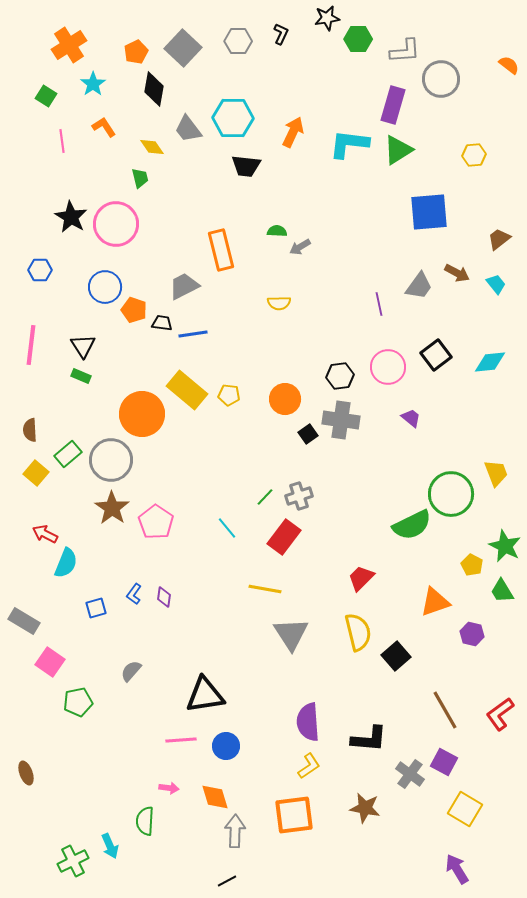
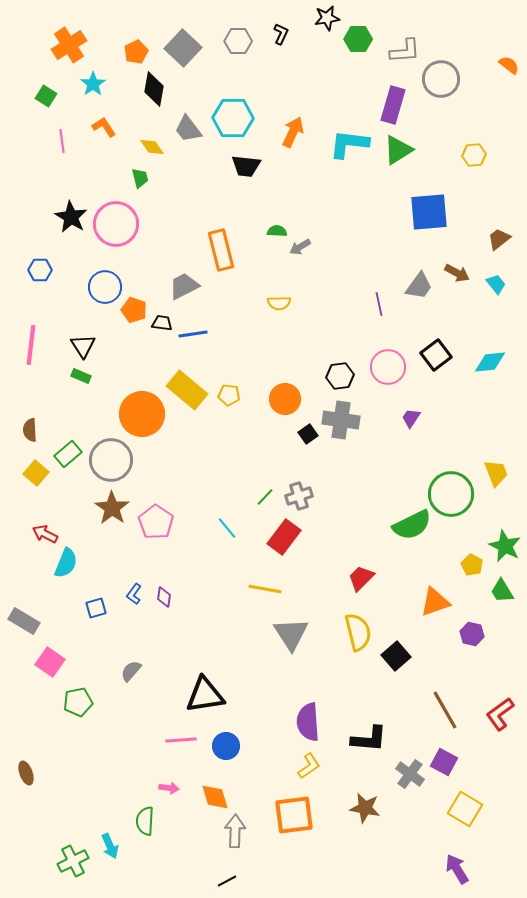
purple trapezoid at (411, 418): rotated 95 degrees counterclockwise
